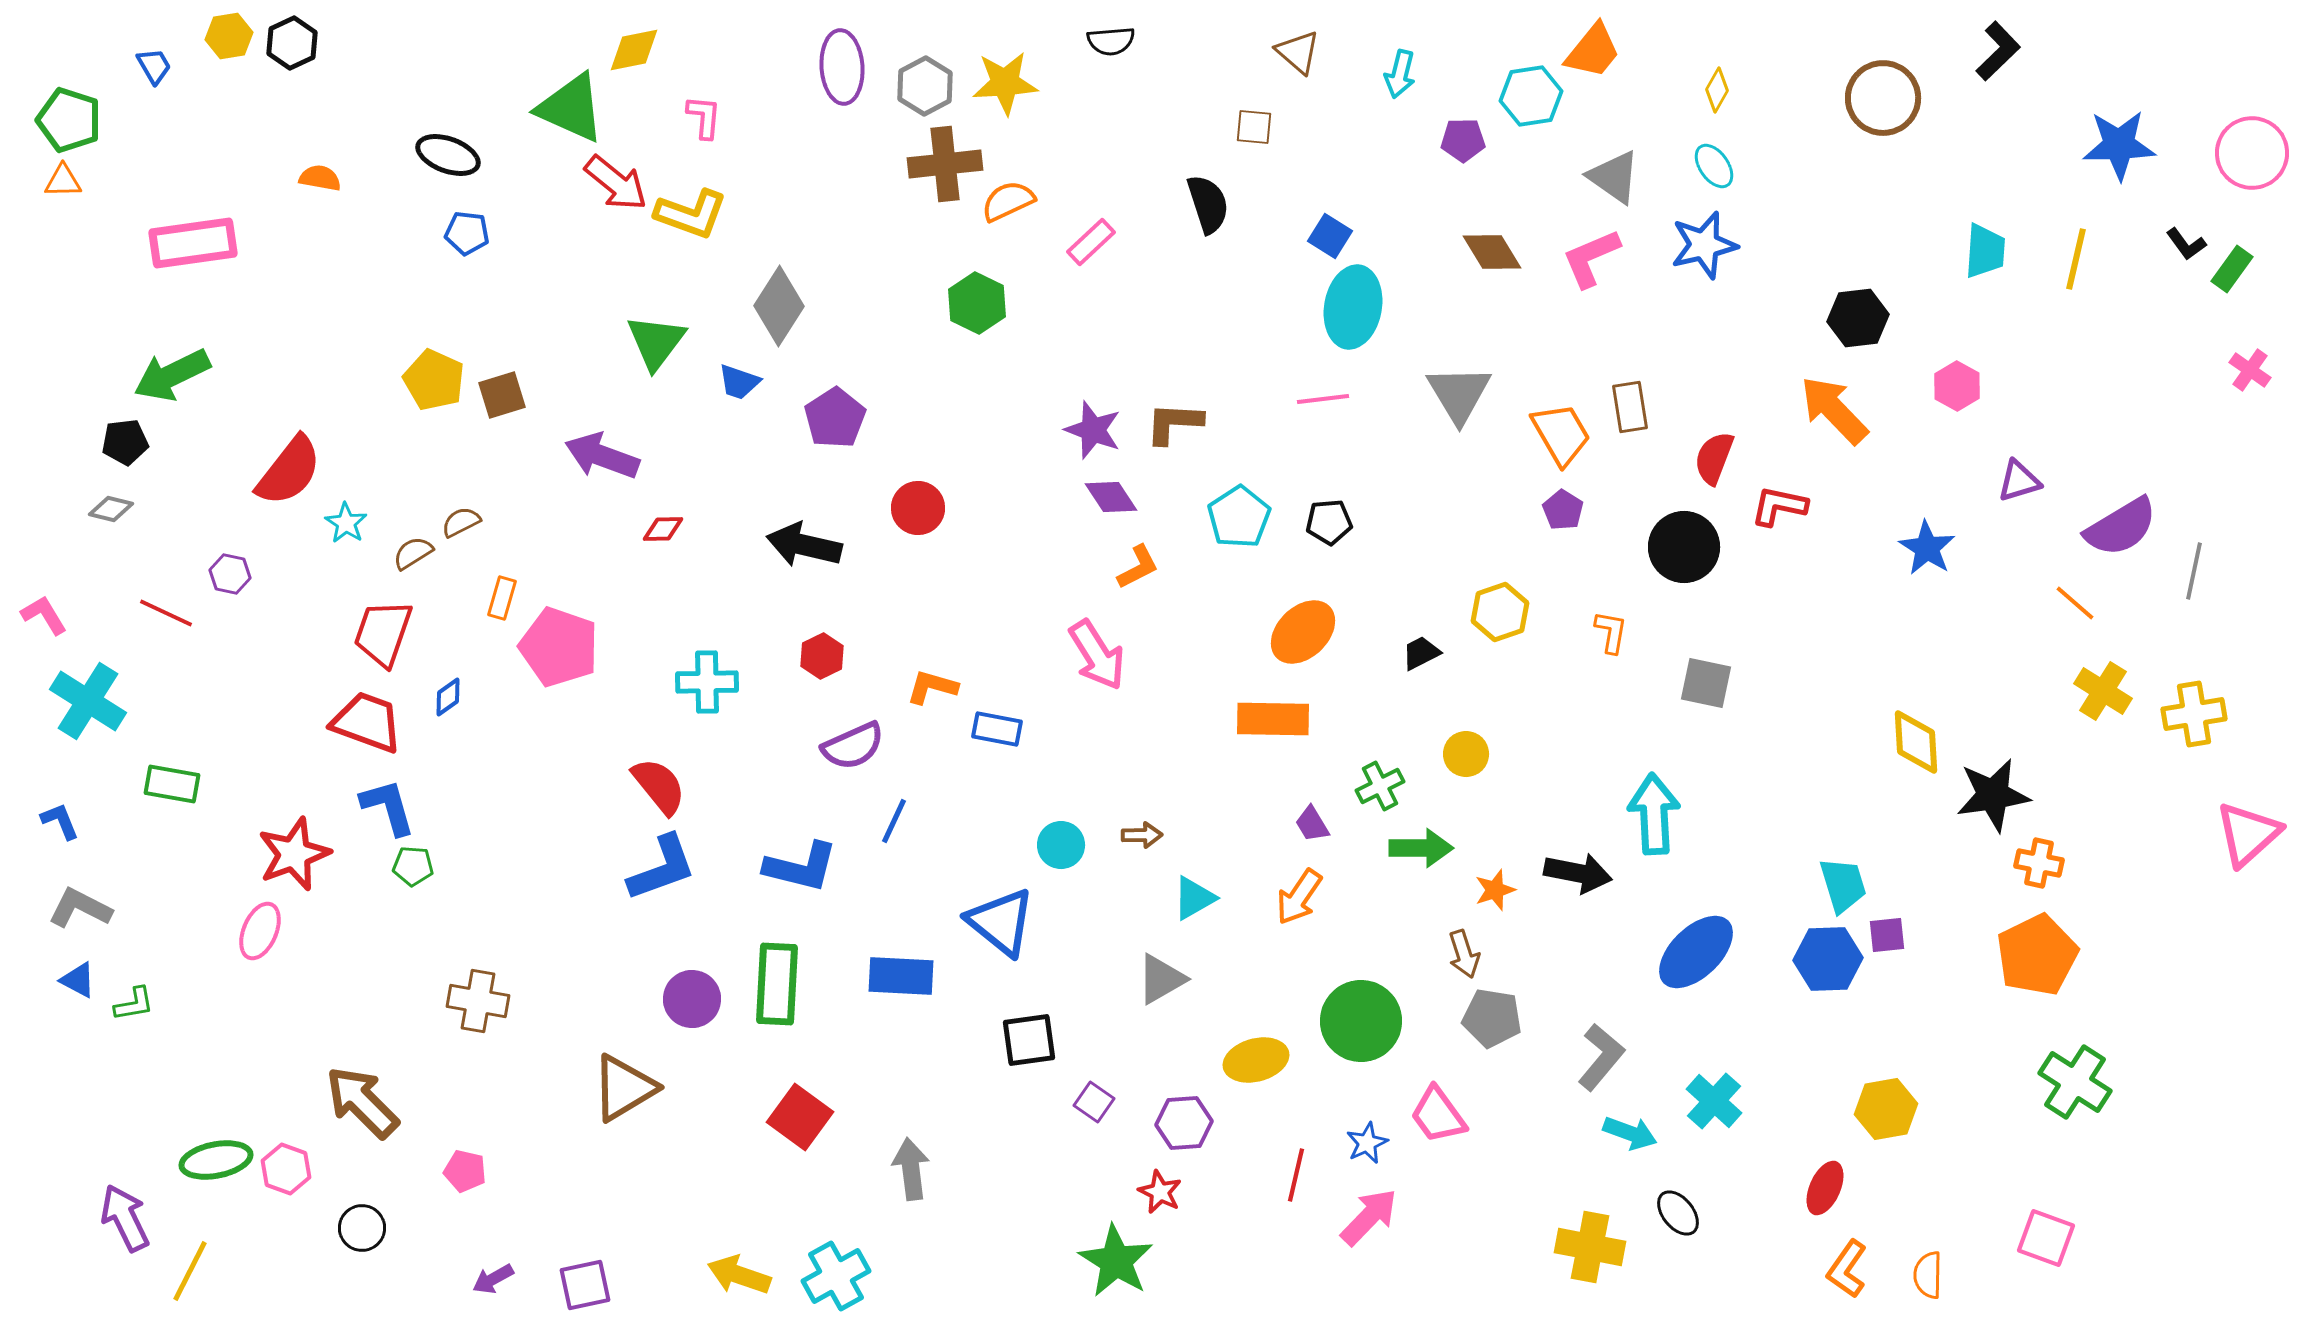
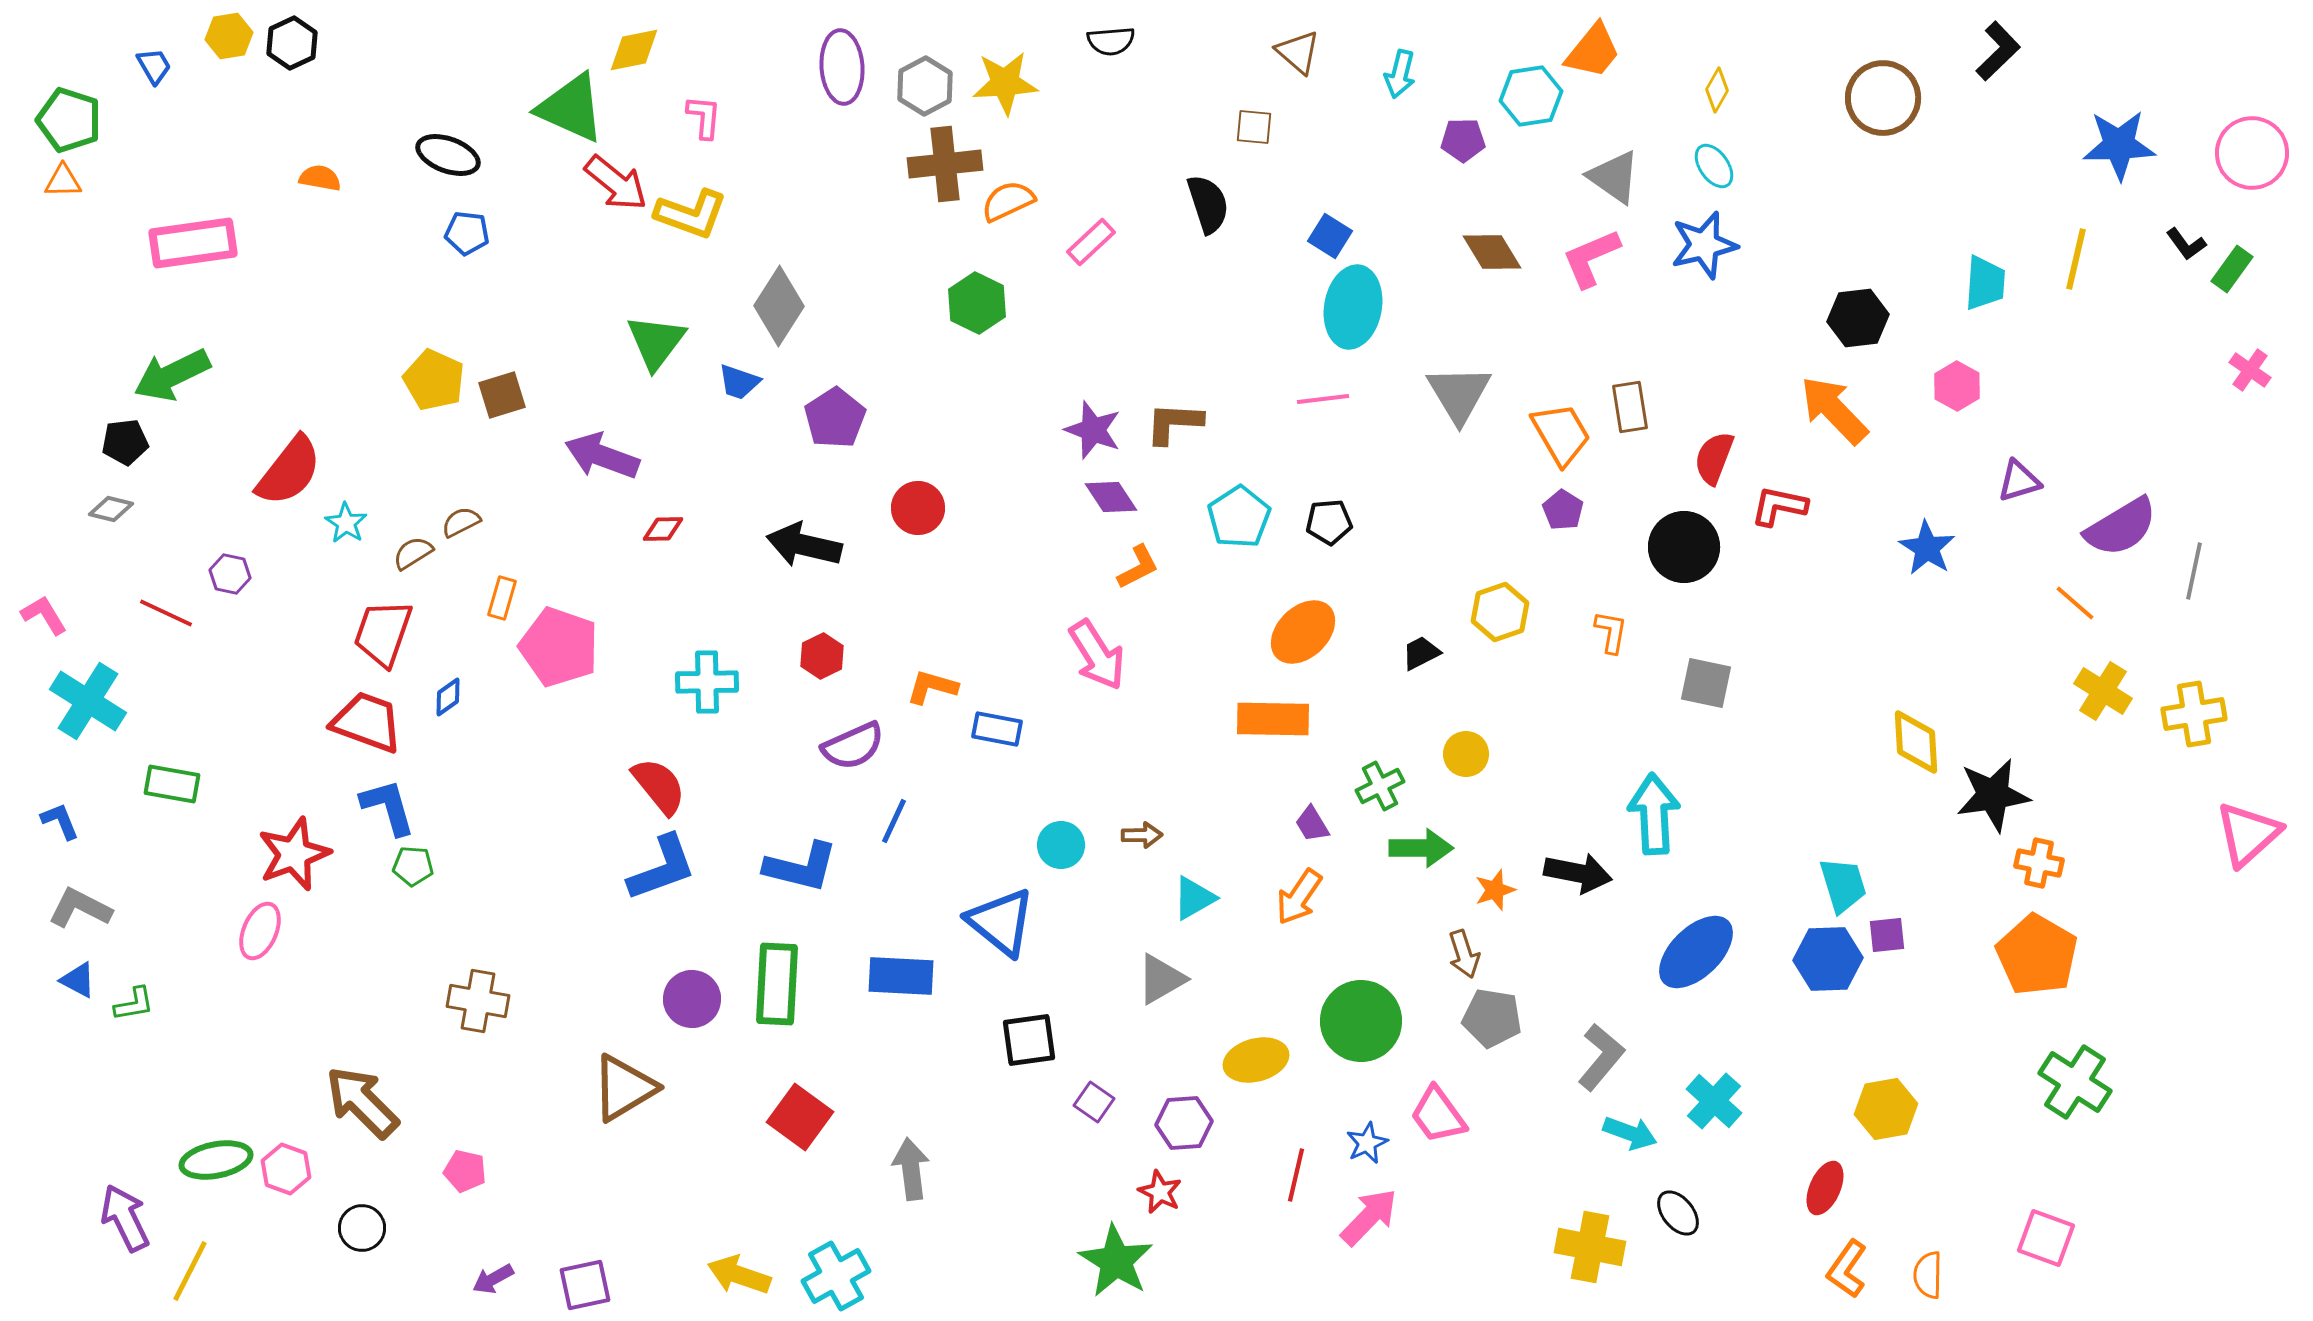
cyan trapezoid at (1985, 251): moved 32 px down
orange pentagon at (2037, 955): rotated 16 degrees counterclockwise
